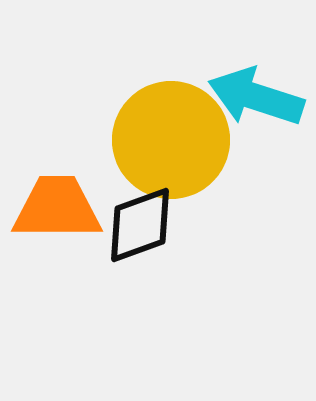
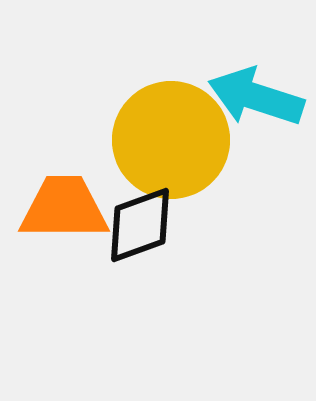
orange trapezoid: moved 7 px right
